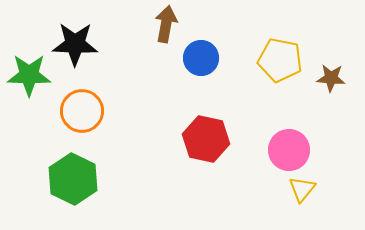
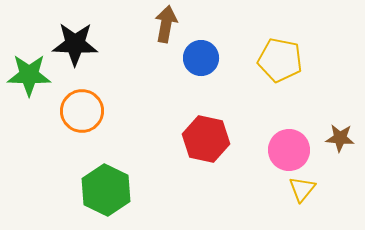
brown star: moved 9 px right, 60 px down
green hexagon: moved 33 px right, 11 px down
